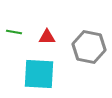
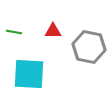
red triangle: moved 6 px right, 6 px up
cyan square: moved 10 px left
